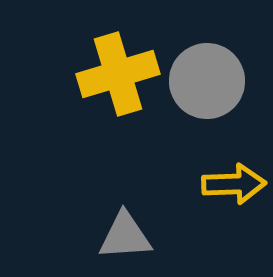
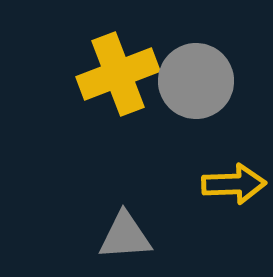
yellow cross: rotated 4 degrees counterclockwise
gray circle: moved 11 px left
